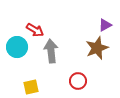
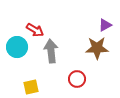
brown star: rotated 20 degrees clockwise
red circle: moved 1 px left, 2 px up
